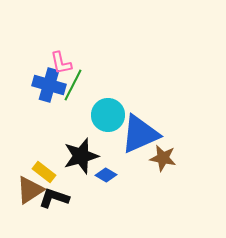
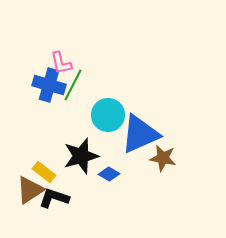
blue diamond: moved 3 px right, 1 px up
